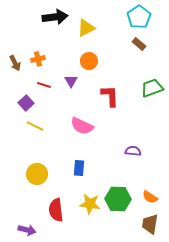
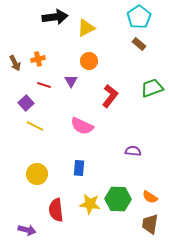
red L-shape: rotated 40 degrees clockwise
